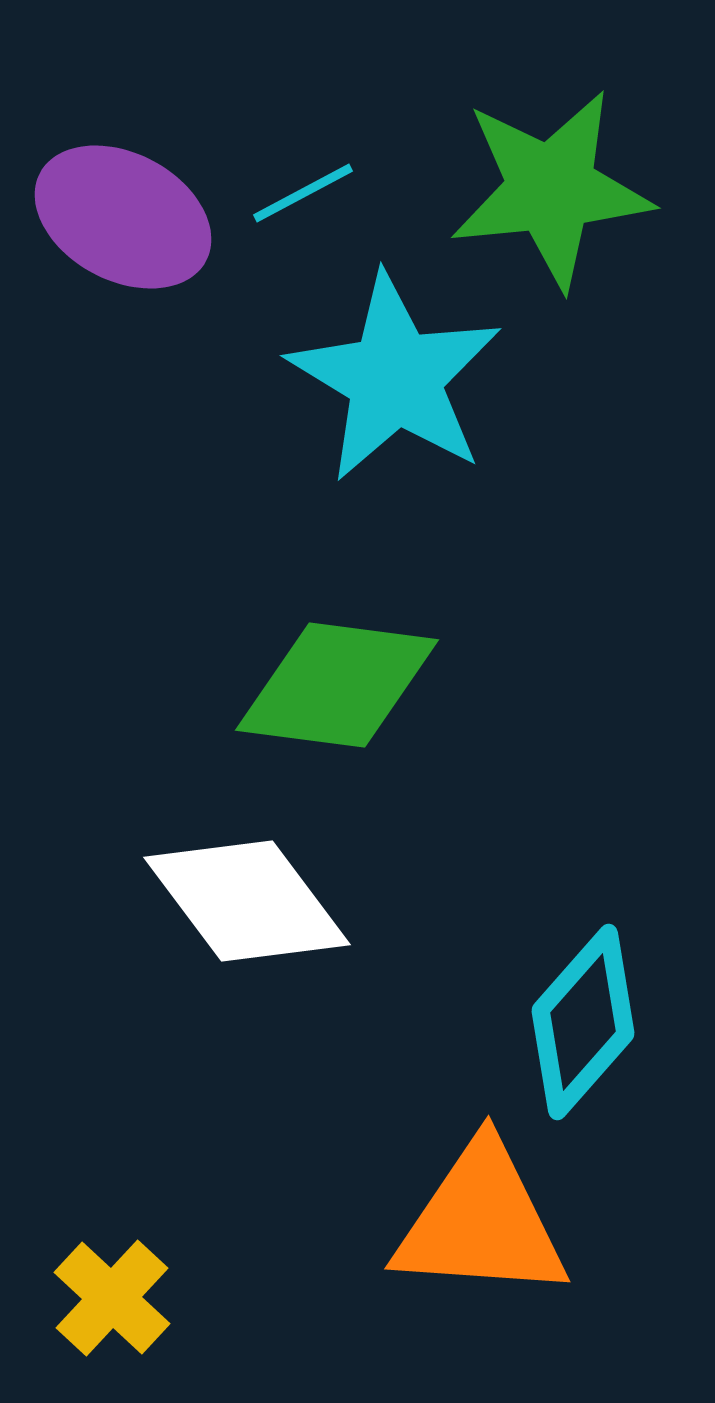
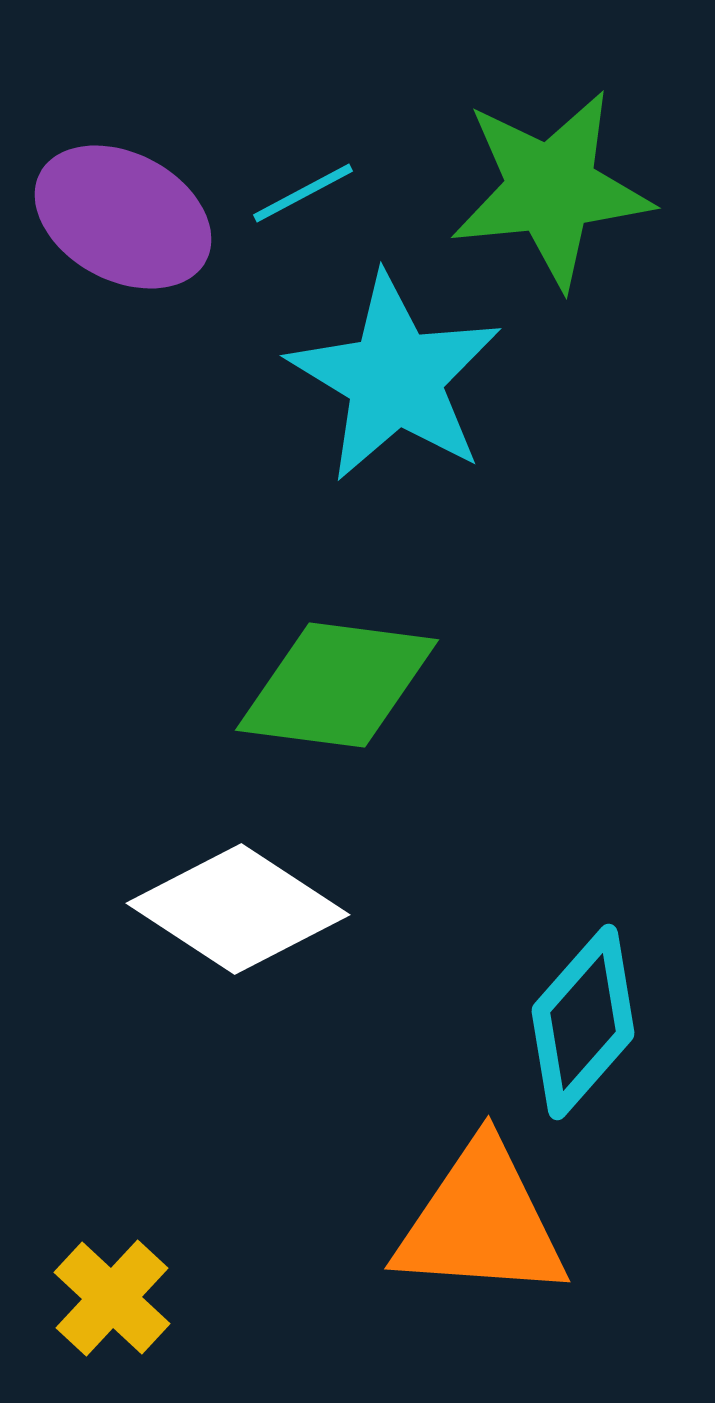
white diamond: moved 9 px left, 8 px down; rotated 20 degrees counterclockwise
